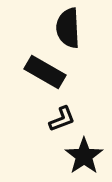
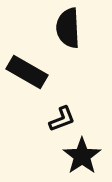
black rectangle: moved 18 px left
black star: moved 2 px left
